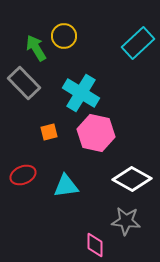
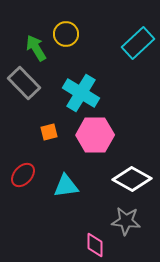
yellow circle: moved 2 px right, 2 px up
pink hexagon: moved 1 px left, 2 px down; rotated 12 degrees counterclockwise
red ellipse: rotated 25 degrees counterclockwise
